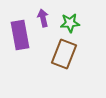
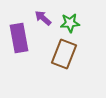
purple arrow: rotated 36 degrees counterclockwise
purple rectangle: moved 1 px left, 3 px down
